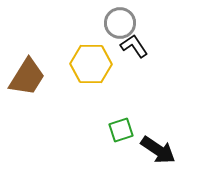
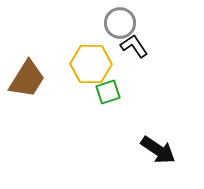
brown trapezoid: moved 2 px down
green square: moved 13 px left, 38 px up
